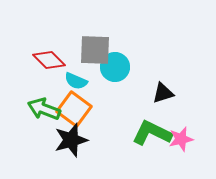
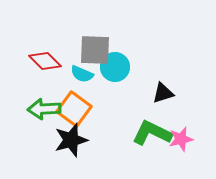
red diamond: moved 4 px left, 1 px down
cyan semicircle: moved 6 px right, 7 px up
green arrow: rotated 24 degrees counterclockwise
